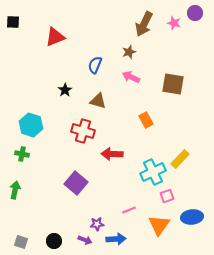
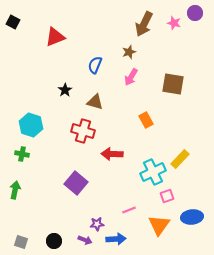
black square: rotated 24 degrees clockwise
pink arrow: rotated 84 degrees counterclockwise
brown triangle: moved 3 px left, 1 px down
